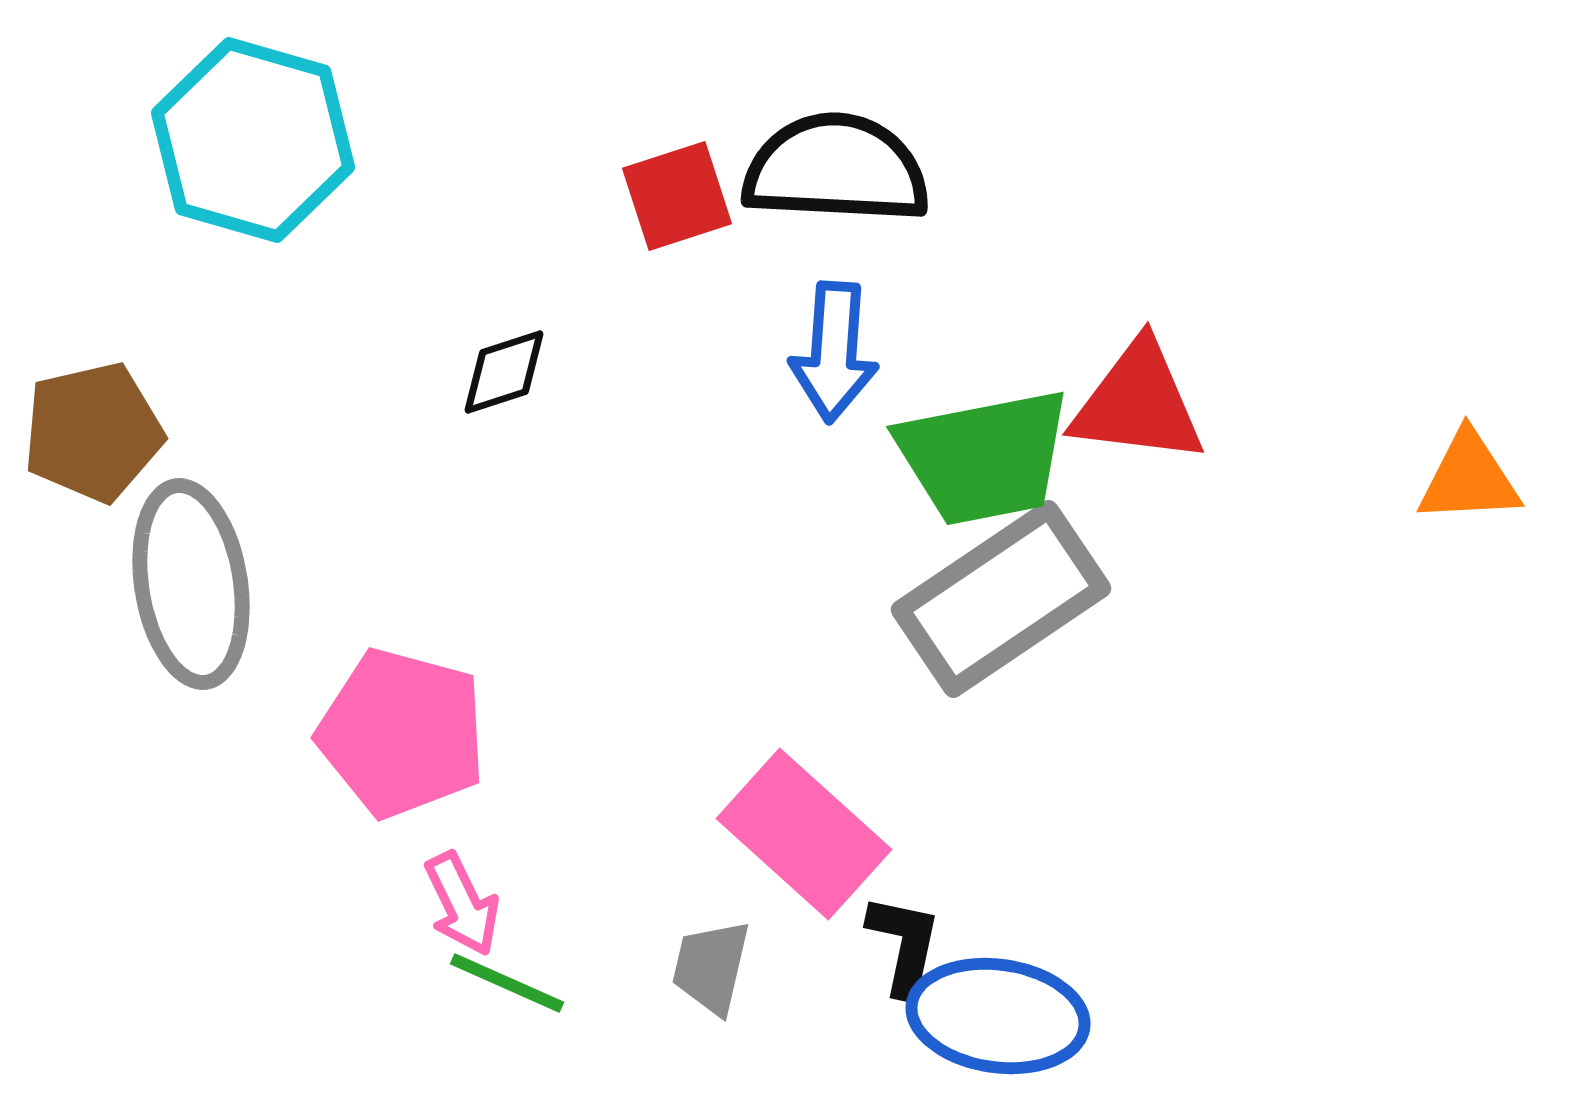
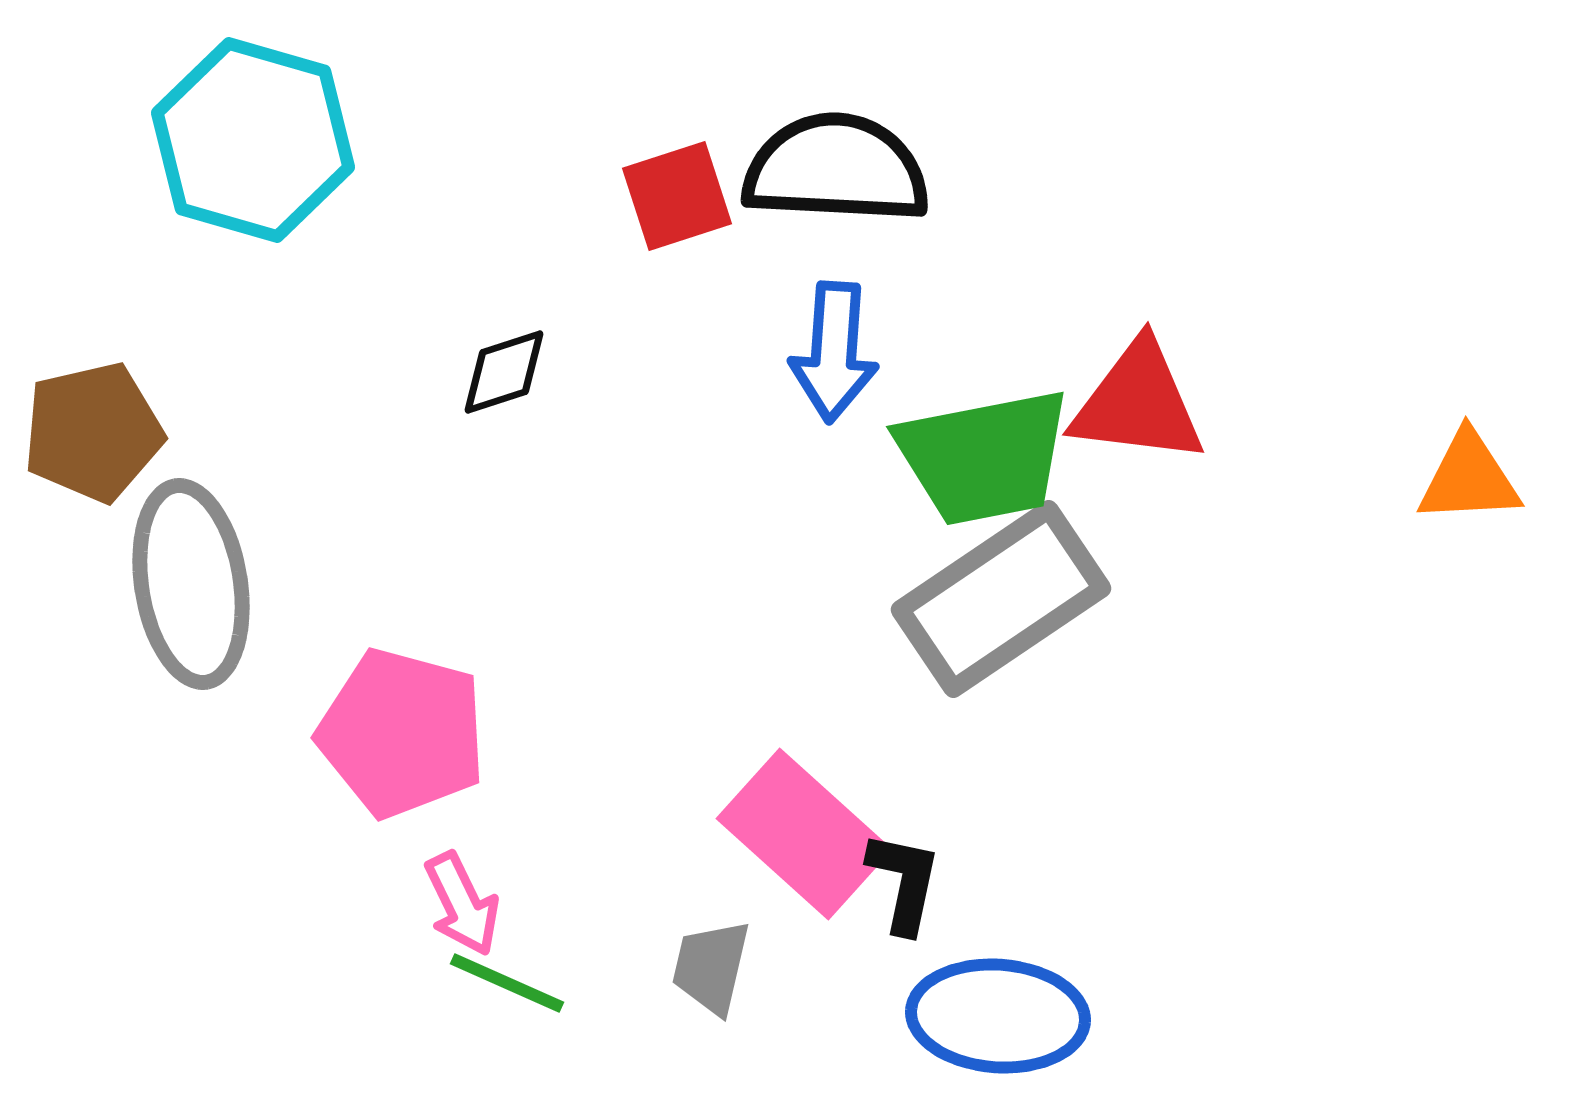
black L-shape: moved 63 px up
blue ellipse: rotated 4 degrees counterclockwise
